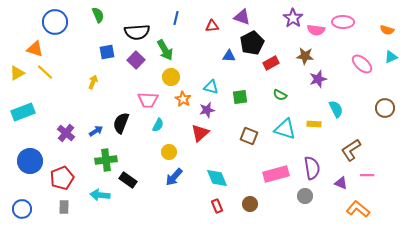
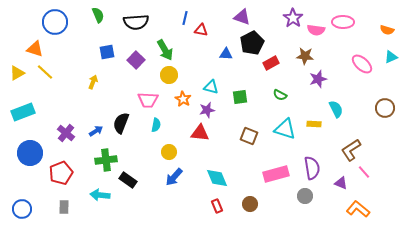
blue line at (176, 18): moved 9 px right
red triangle at (212, 26): moved 11 px left, 4 px down; rotated 16 degrees clockwise
black semicircle at (137, 32): moved 1 px left, 10 px up
blue triangle at (229, 56): moved 3 px left, 2 px up
yellow circle at (171, 77): moved 2 px left, 2 px up
cyan semicircle at (158, 125): moved 2 px left; rotated 16 degrees counterclockwise
red triangle at (200, 133): rotated 48 degrees clockwise
blue circle at (30, 161): moved 8 px up
pink line at (367, 175): moved 3 px left, 3 px up; rotated 48 degrees clockwise
red pentagon at (62, 178): moved 1 px left, 5 px up
